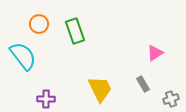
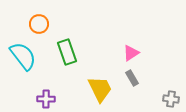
green rectangle: moved 8 px left, 21 px down
pink triangle: moved 24 px left
gray rectangle: moved 11 px left, 6 px up
gray cross: rotated 28 degrees clockwise
